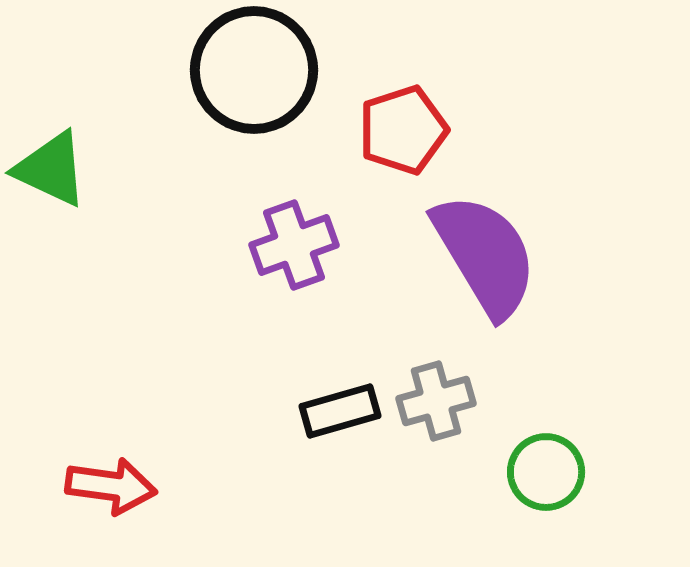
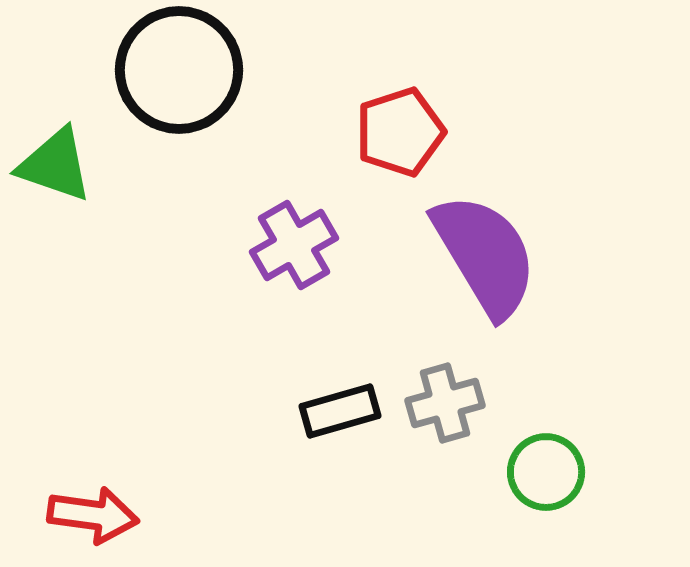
black circle: moved 75 px left
red pentagon: moved 3 px left, 2 px down
green triangle: moved 4 px right, 4 px up; rotated 6 degrees counterclockwise
purple cross: rotated 10 degrees counterclockwise
gray cross: moved 9 px right, 2 px down
red arrow: moved 18 px left, 29 px down
